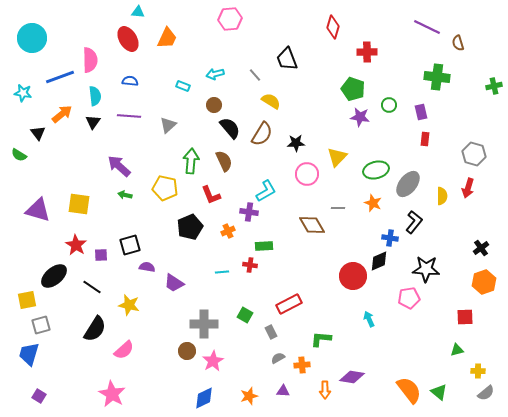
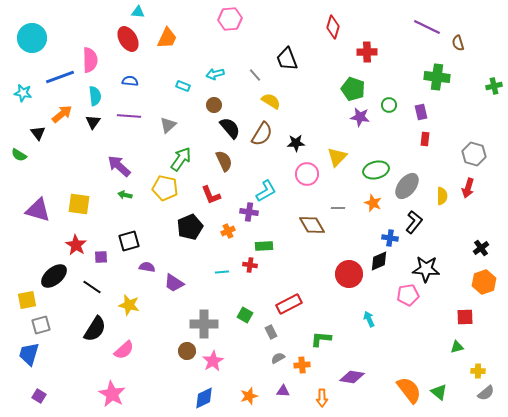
green arrow at (191, 161): moved 10 px left, 2 px up; rotated 30 degrees clockwise
gray ellipse at (408, 184): moved 1 px left, 2 px down
black square at (130, 245): moved 1 px left, 4 px up
purple square at (101, 255): moved 2 px down
red circle at (353, 276): moved 4 px left, 2 px up
pink pentagon at (409, 298): moved 1 px left, 3 px up
green triangle at (457, 350): moved 3 px up
orange arrow at (325, 390): moved 3 px left, 8 px down
